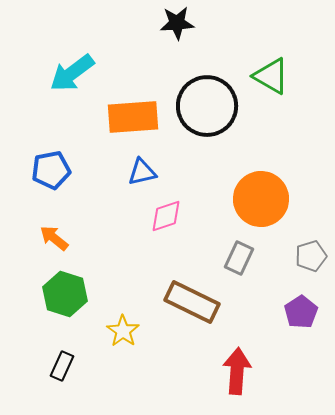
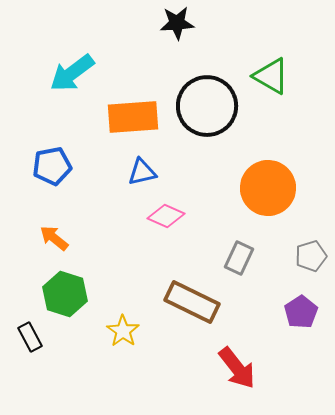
blue pentagon: moved 1 px right, 4 px up
orange circle: moved 7 px right, 11 px up
pink diamond: rotated 42 degrees clockwise
black rectangle: moved 32 px left, 29 px up; rotated 52 degrees counterclockwise
red arrow: moved 3 px up; rotated 138 degrees clockwise
